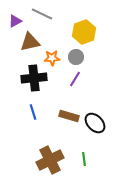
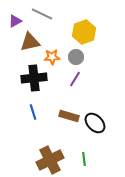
orange star: moved 1 px up
